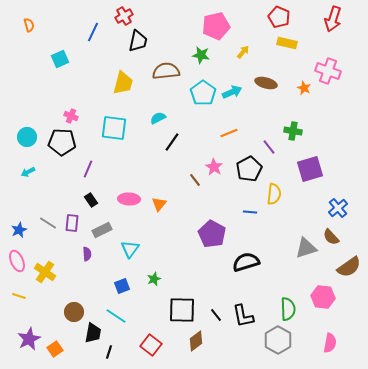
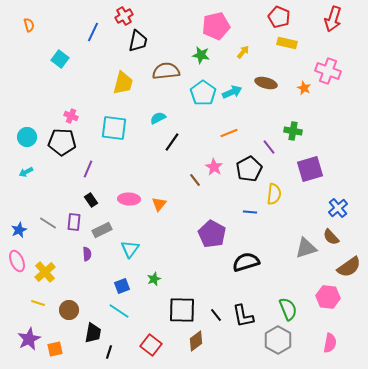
cyan square at (60, 59): rotated 30 degrees counterclockwise
cyan arrow at (28, 172): moved 2 px left
purple rectangle at (72, 223): moved 2 px right, 1 px up
yellow cross at (45, 272): rotated 15 degrees clockwise
yellow line at (19, 296): moved 19 px right, 7 px down
pink hexagon at (323, 297): moved 5 px right
green semicircle at (288, 309): rotated 20 degrees counterclockwise
brown circle at (74, 312): moved 5 px left, 2 px up
cyan line at (116, 316): moved 3 px right, 5 px up
orange square at (55, 349): rotated 21 degrees clockwise
